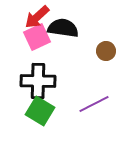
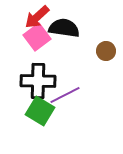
black semicircle: moved 1 px right
pink square: rotated 12 degrees counterclockwise
purple line: moved 29 px left, 9 px up
